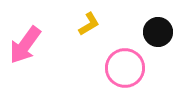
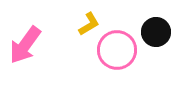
black circle: moved 2 px left
pink circle: moved 8 px left, 18 px up
